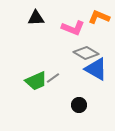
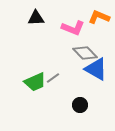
gray diamond: moved 1 px left; rotated 15 degrees clockwise
green trapezoid: moved 1 px left, 1 px down
black circle: moved 1 px right
